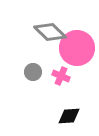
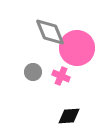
gray diamond: rotated 24 degrees clockwise
